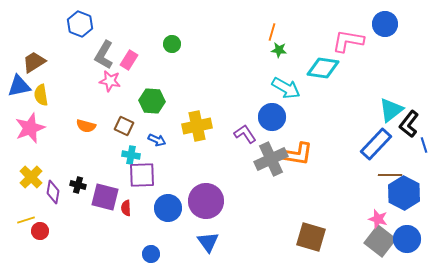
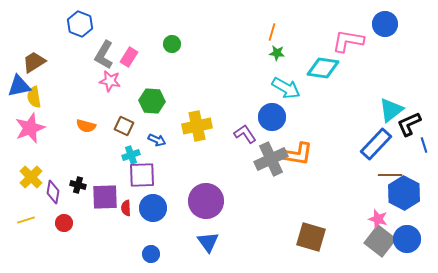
green star at (279, 50): moved 2 px left, 3 px down
pink rectangle at (129, 60): moved 3 px up
yellow semicircle at (41, 95): moved 7 px left, 2 px down
black L-shape at (409, 124): rotated 28 degrees clockwise
cyan cross at (131, 155): rotated 30 degrees counterclockwise
purple square at (105, 197): rotated 16 degrees counterclockwise
blue circle at (168, 208): moved 15 px left
red circle at (40, 231): moved 24 px right, 8 px up
